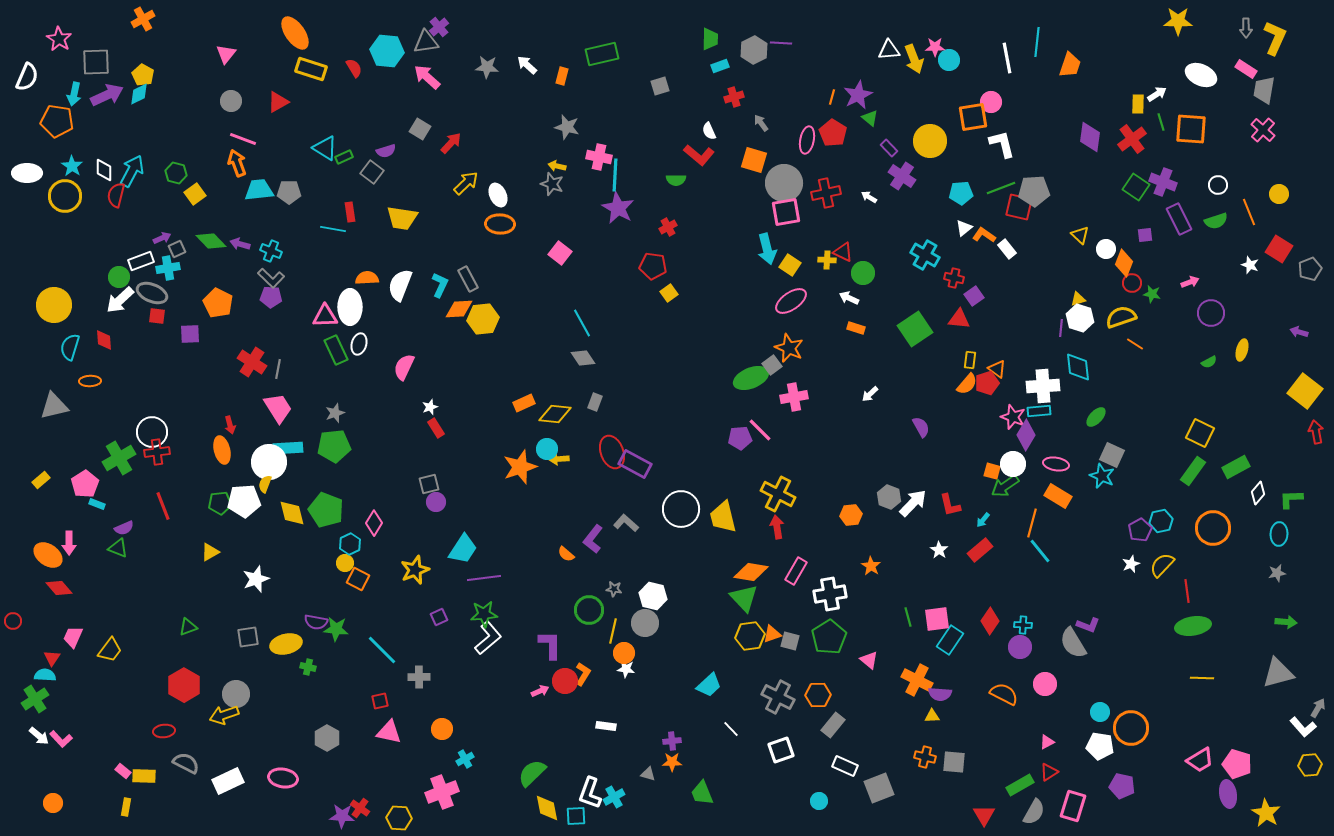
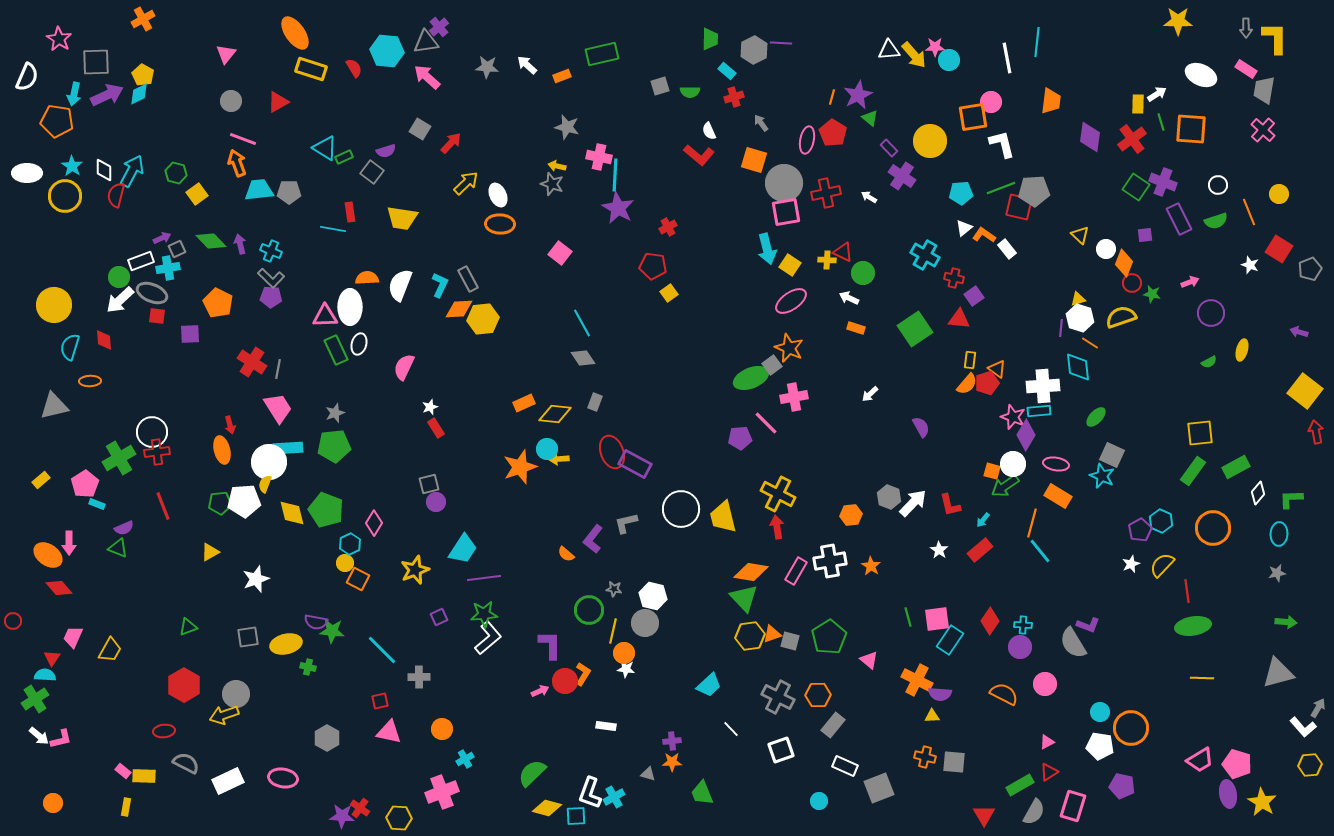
yellow L-shape at (1275, 38): rotated 24 degrees counterclockwise
yellow arrow at (914, 59): moved 4 px up; rotated 20 degrees counterclockwise
orange trapezoid at (1070, 65): moved 19 px left, 36 px down; rotated 12 degrees counterclockwise
cyan rectangle at (720, 66): moved 7 px right, 5 px down; rotated 60 degrees clockwise
orange rectangle at (562, 76): rotated 54 degrees clockwise
green semicircle at (676, 180): moved 14 px right, 88 px up
yellow square at (195, 194): moved 2 px right
purple arrow at (240, 244): rotated 60 degrees clockwise
orange line at (1135, 344): moved 45 px left, 1 px up
pink line at (760, 430): moved 6 px right, 7 px up
yellow square at (1200, 433): rotated 32 degrees counterclockwise
cyan hexagon at (1161, 521): rotated 25 degrees counterclockwise
gray L-shape at (626, 523): rotated 55 degrees counterclockwise
white cross at (830, 594): moved 33 px up
green star at (336, 629): moved 4 px left, 2 px down
yellow trapezoid at (110, 650): rotated 8 degrees counterclockwise
pink L-shape at (61, 739): rotated 60 degrees counterclockwise
yellow diamond at (547, 808): rotated 64 degrees counterclockwise
yellow star at (1266, 813): moved 4 px left, 11 px up
